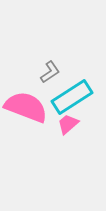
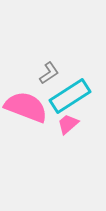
gray L-shape: moved 1 px left, 1 px down
cyan rectangle: moved 2 px left, 1 px up
